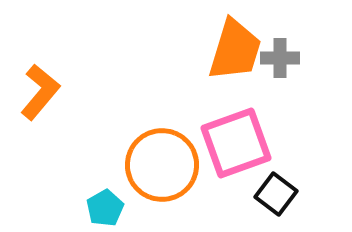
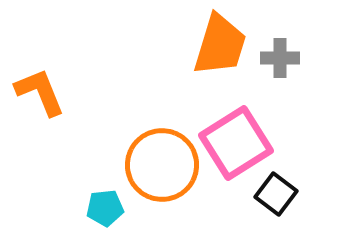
orange trapezoid: moved 15 px left, 5 px up
orange L-shape: rotated 62 degrees counterclockwise
pink square: rotated 12 degrees counterclockwise
cyan pentagon: rotated 24 degrees clockwise
